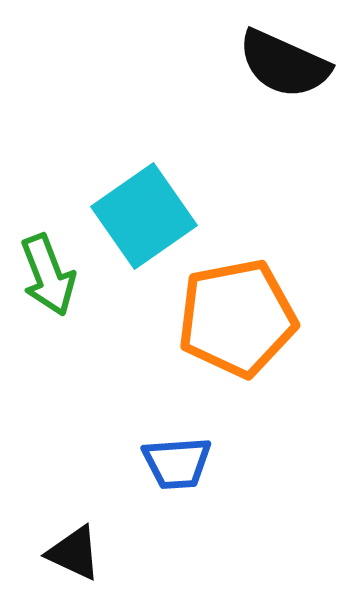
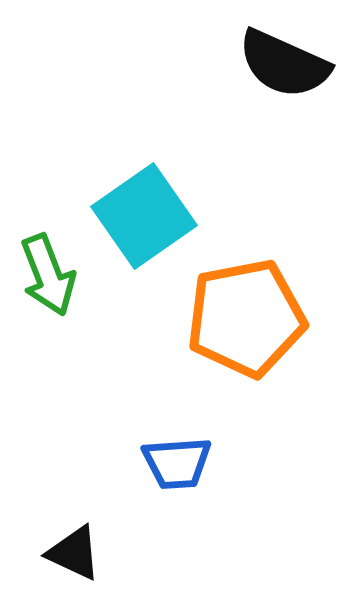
orange pentagon: moved 9 px right
